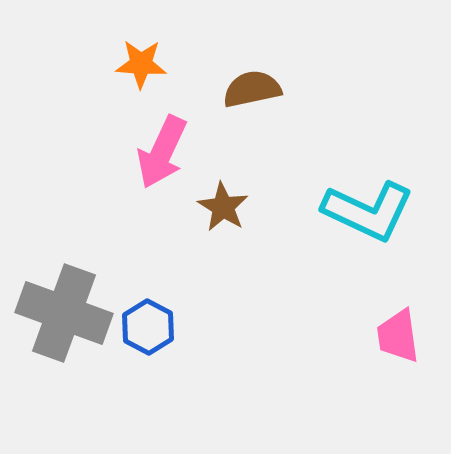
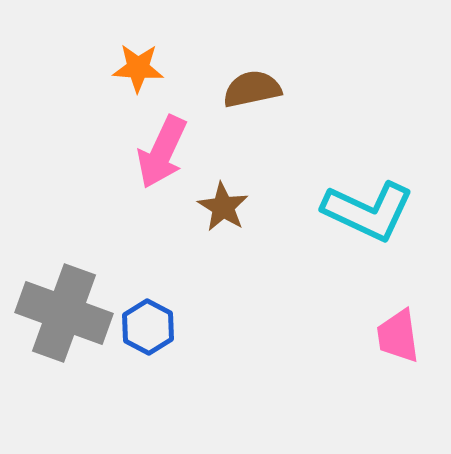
orange star: moved 3 px left, 4 px down
